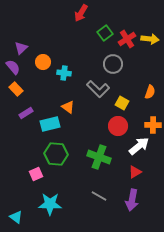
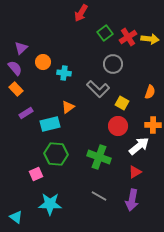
red cross: moved 1 px right, 2 px up
purple semicircle: moved 2 px right, 1 px down
orange triangle: rotated 48 degrees clockwise
